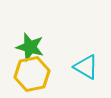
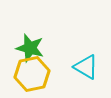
green star: moved 1 px down
